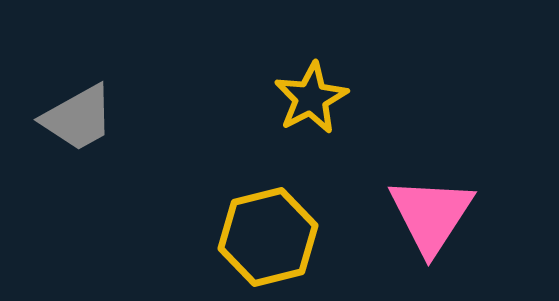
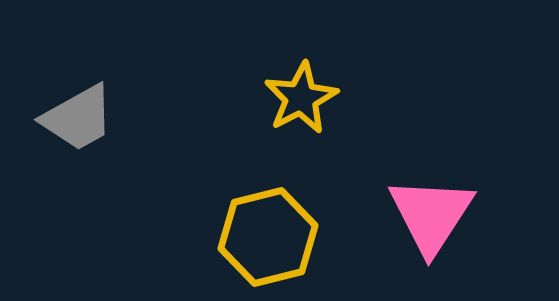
yellow star: moved 10 px left
